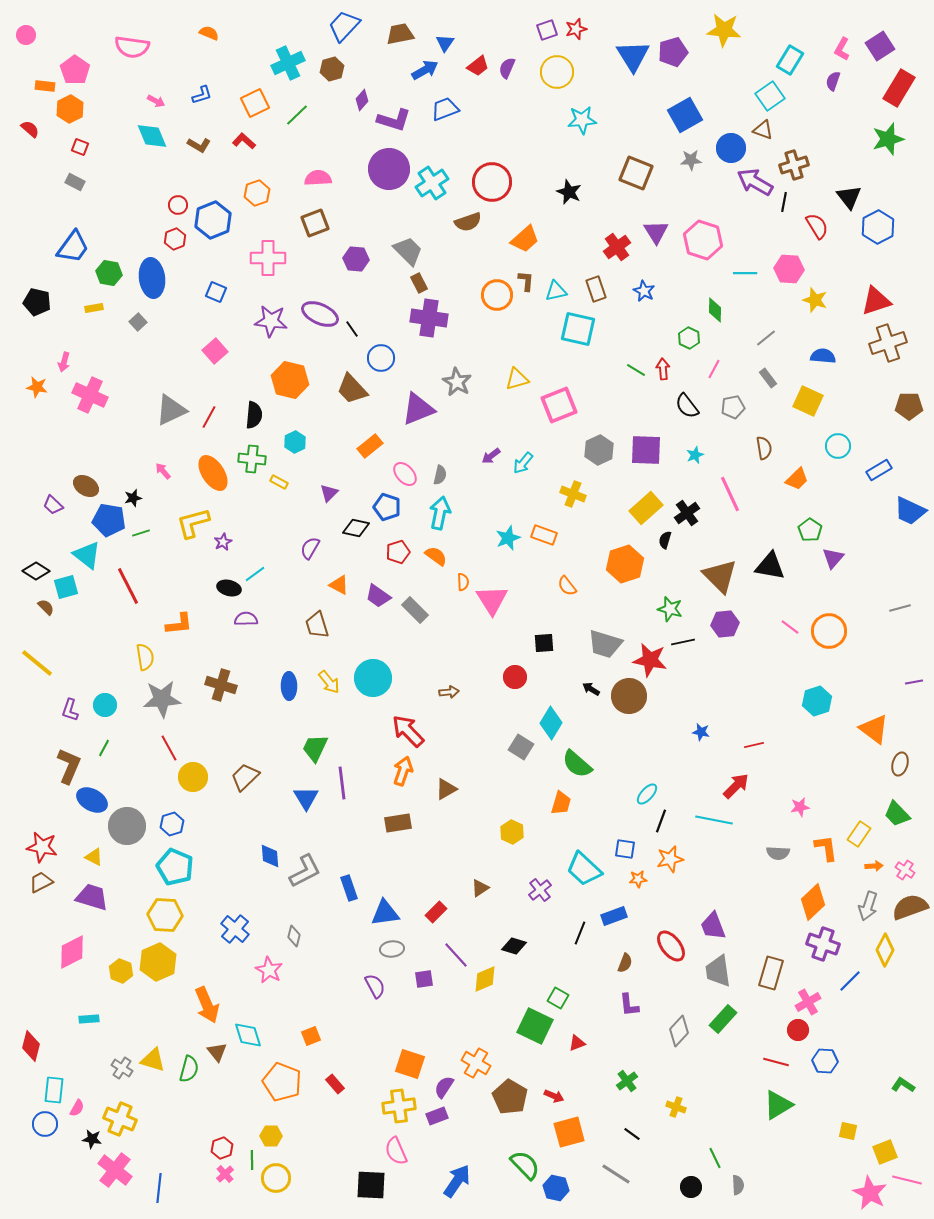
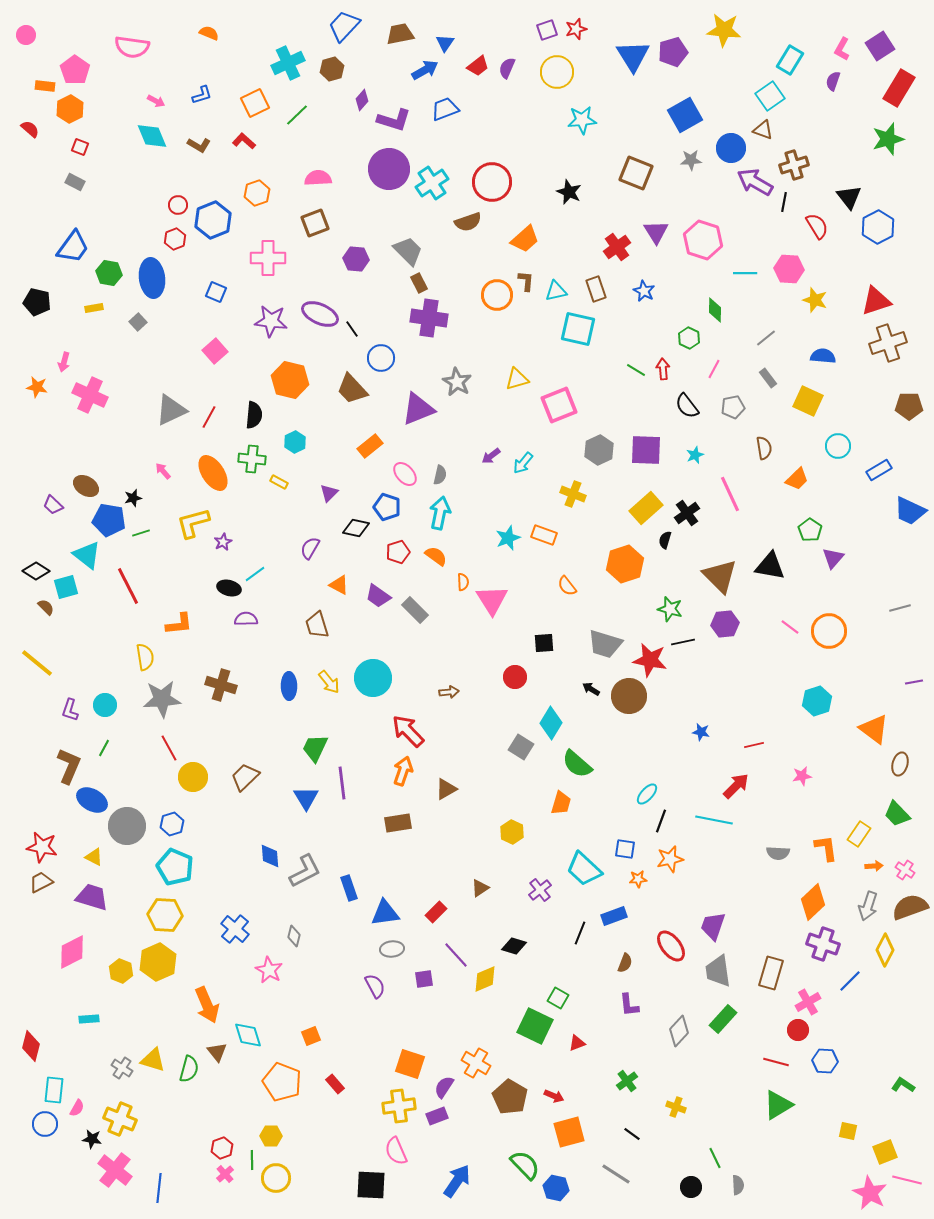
pink star at (800, 807): moved 2 px right, 31 px up
purple trapezoid at (713, 926): rotated 40 degrees clockwise
